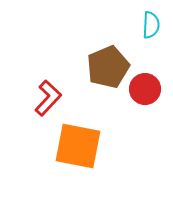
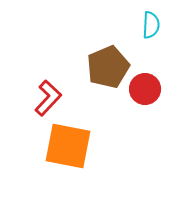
orange square: moved 10 px left
